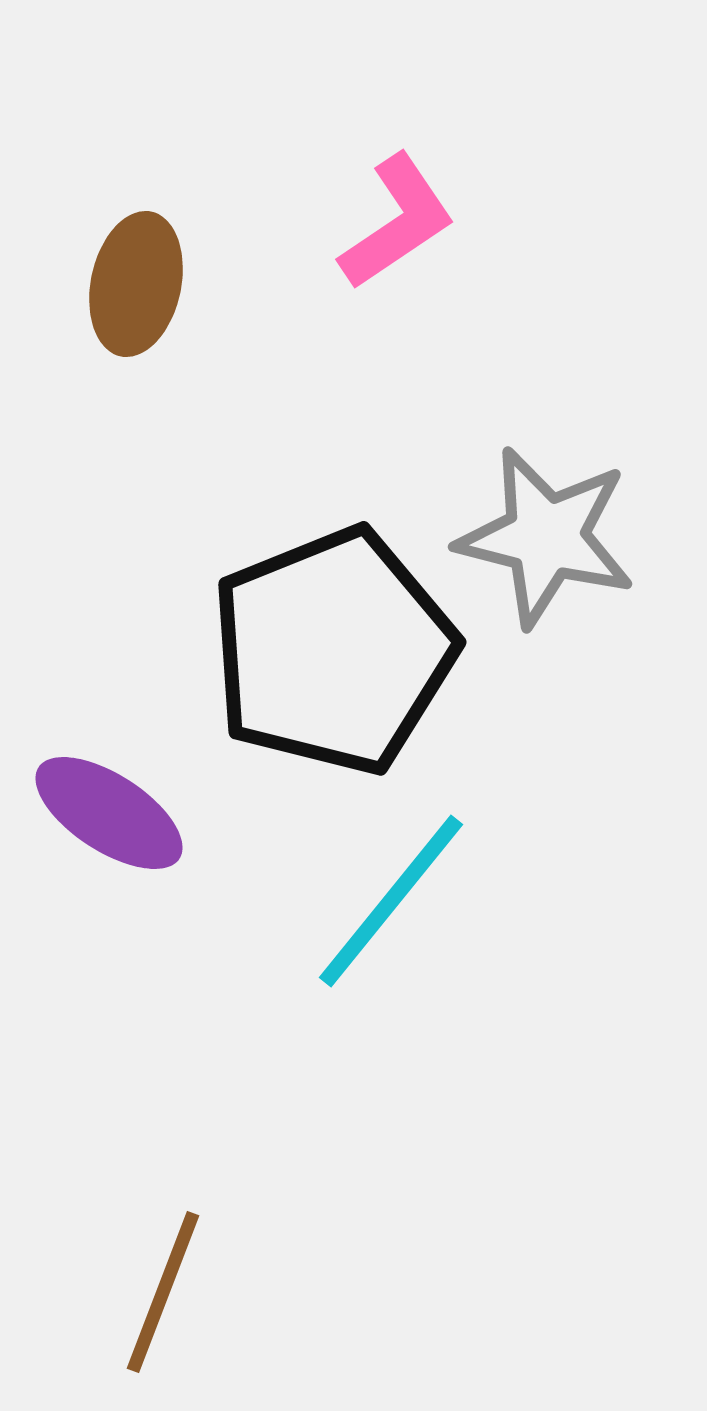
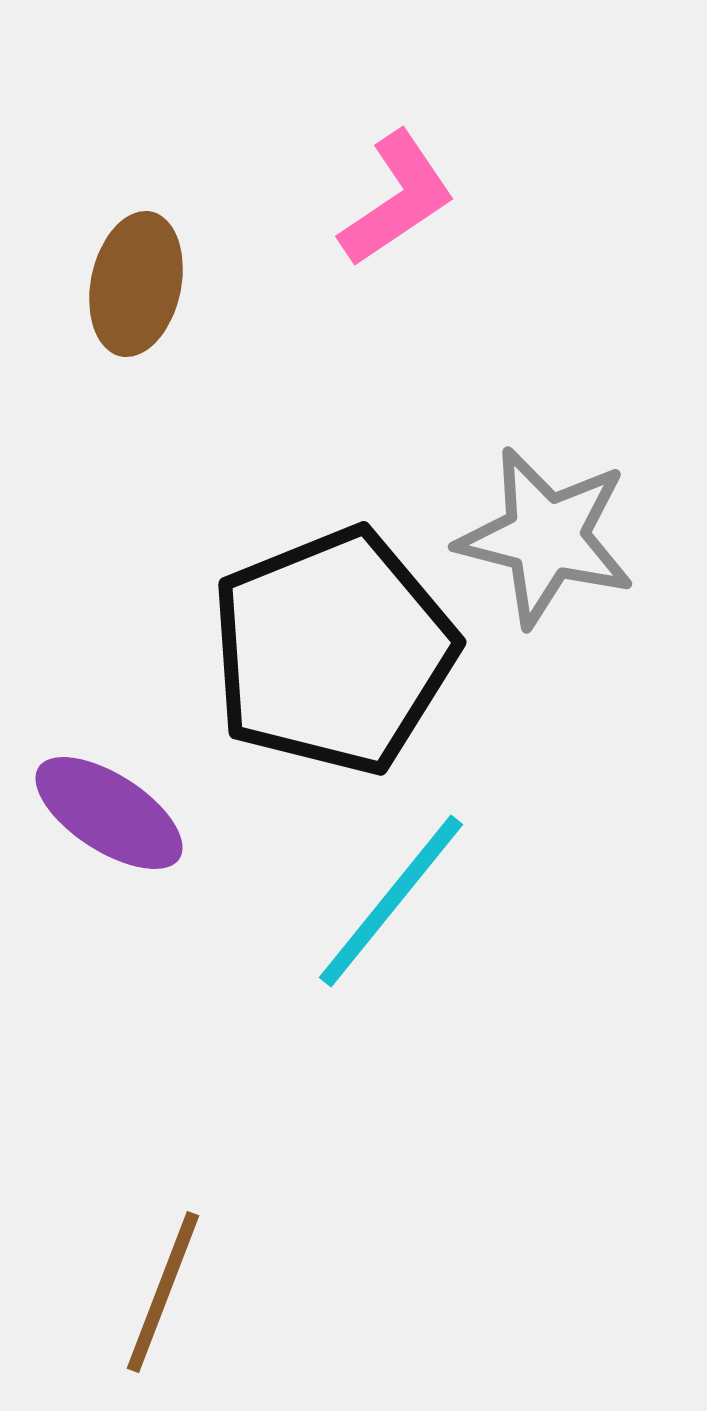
pink L-shape: moved 23 px up
